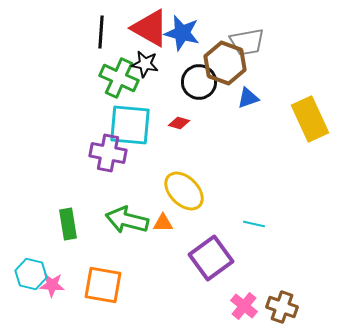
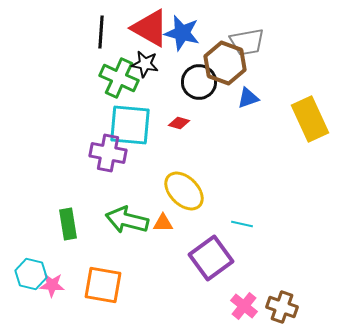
cyan line: moved 12 px left
